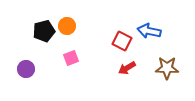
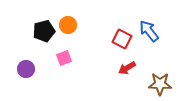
orange circle: moved 1 px right, 1 px up
blue arrow: rotated 40 degrees clockwise
red square: moved 2 px up
pink square: moved 7 px left
brown star: moved 7 px left, 16 px down
